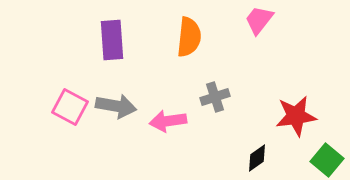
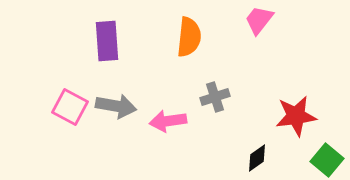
purple rectangle: moved 5 px left, 1 px down
